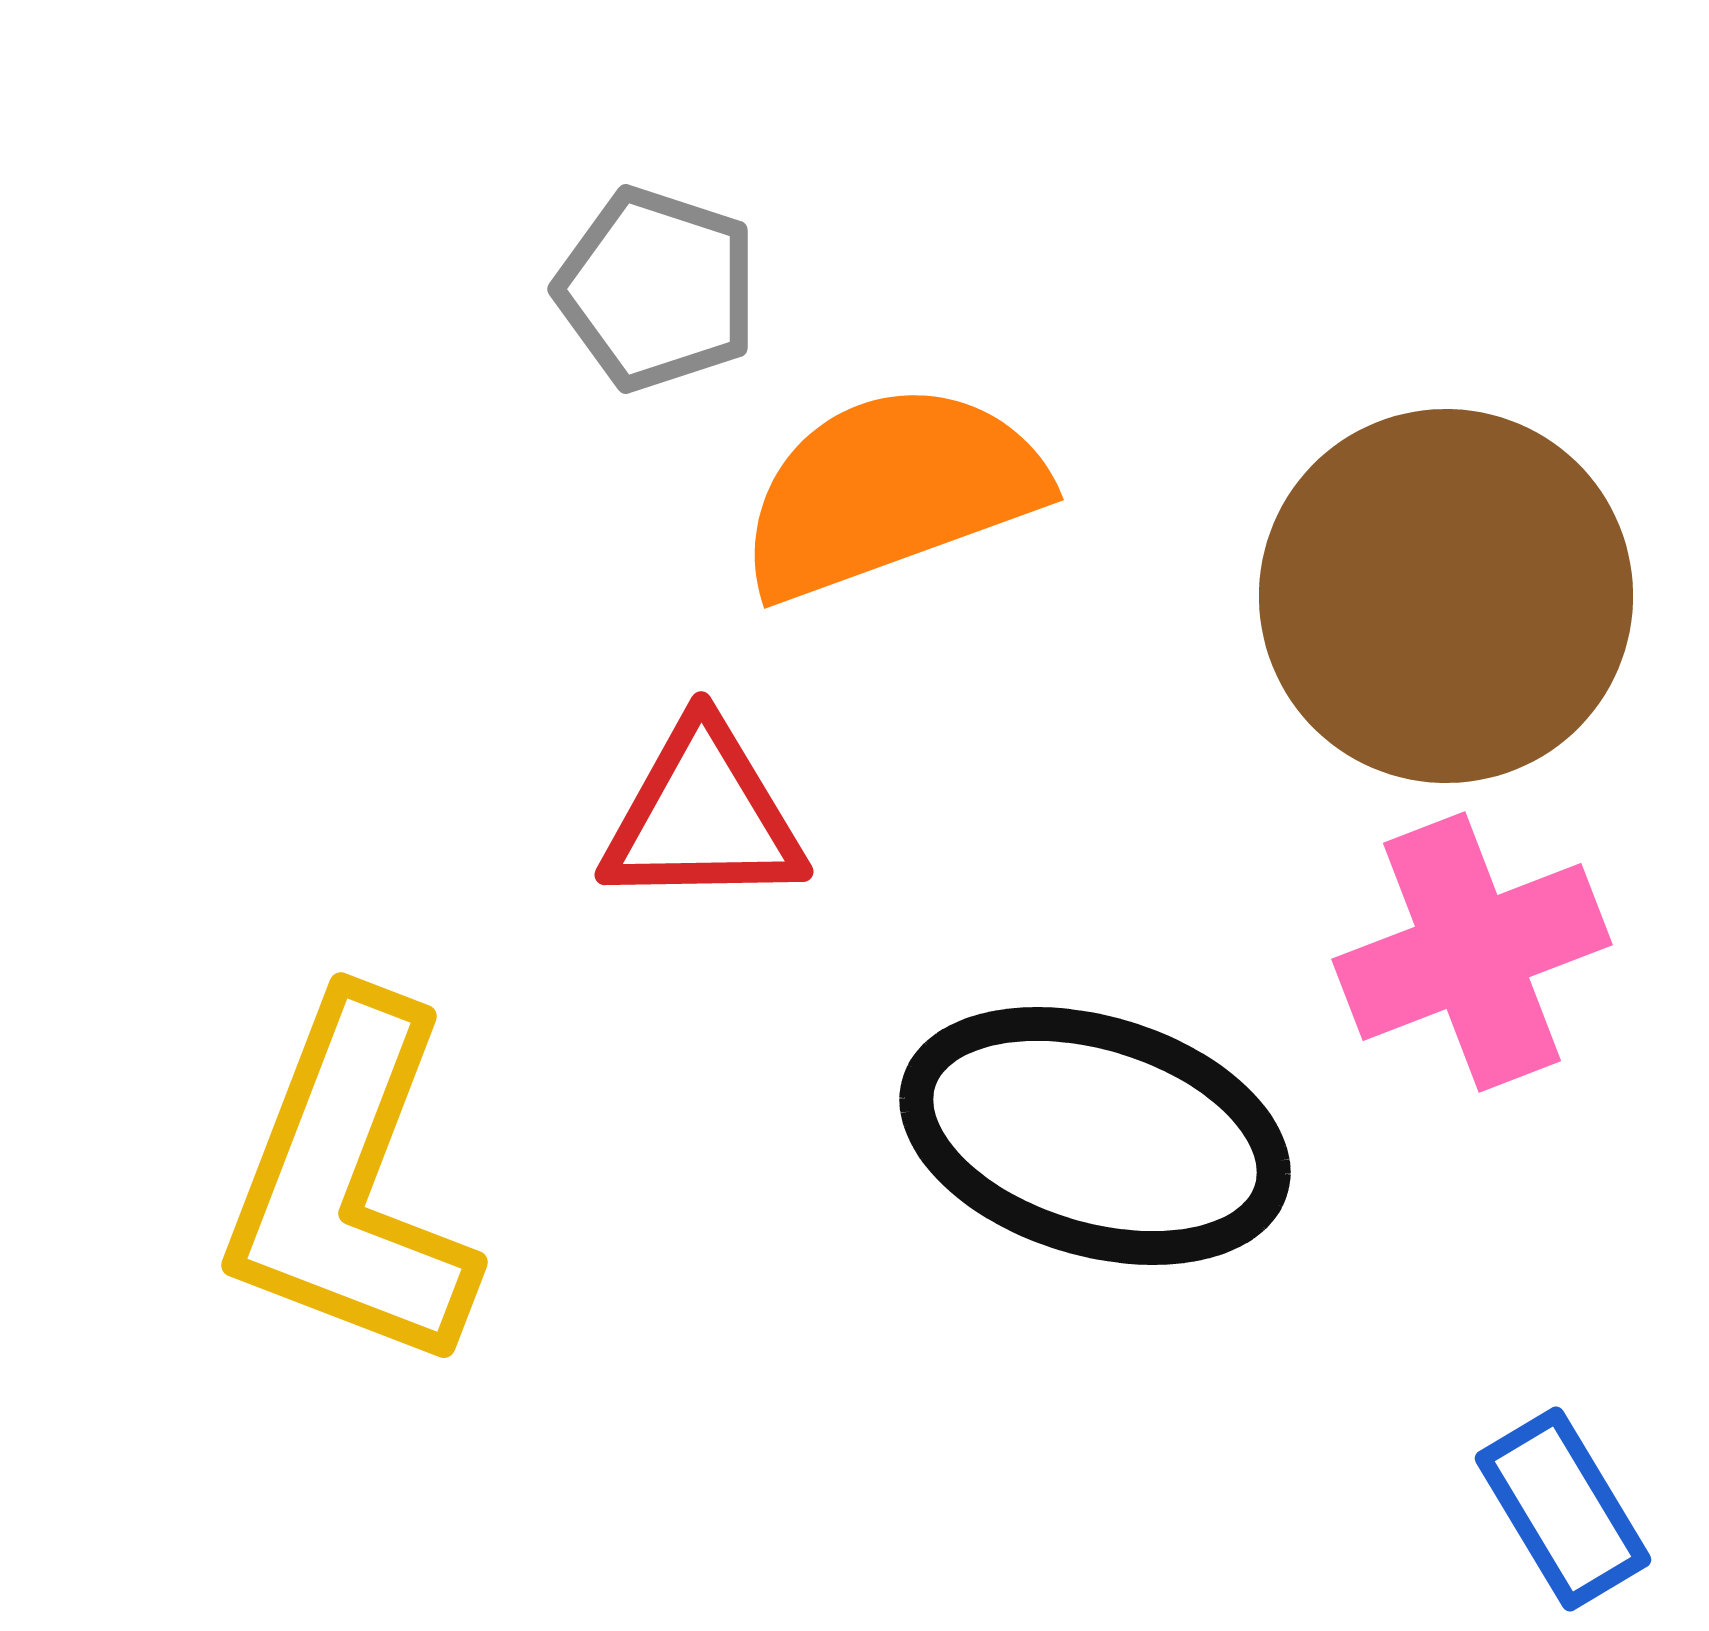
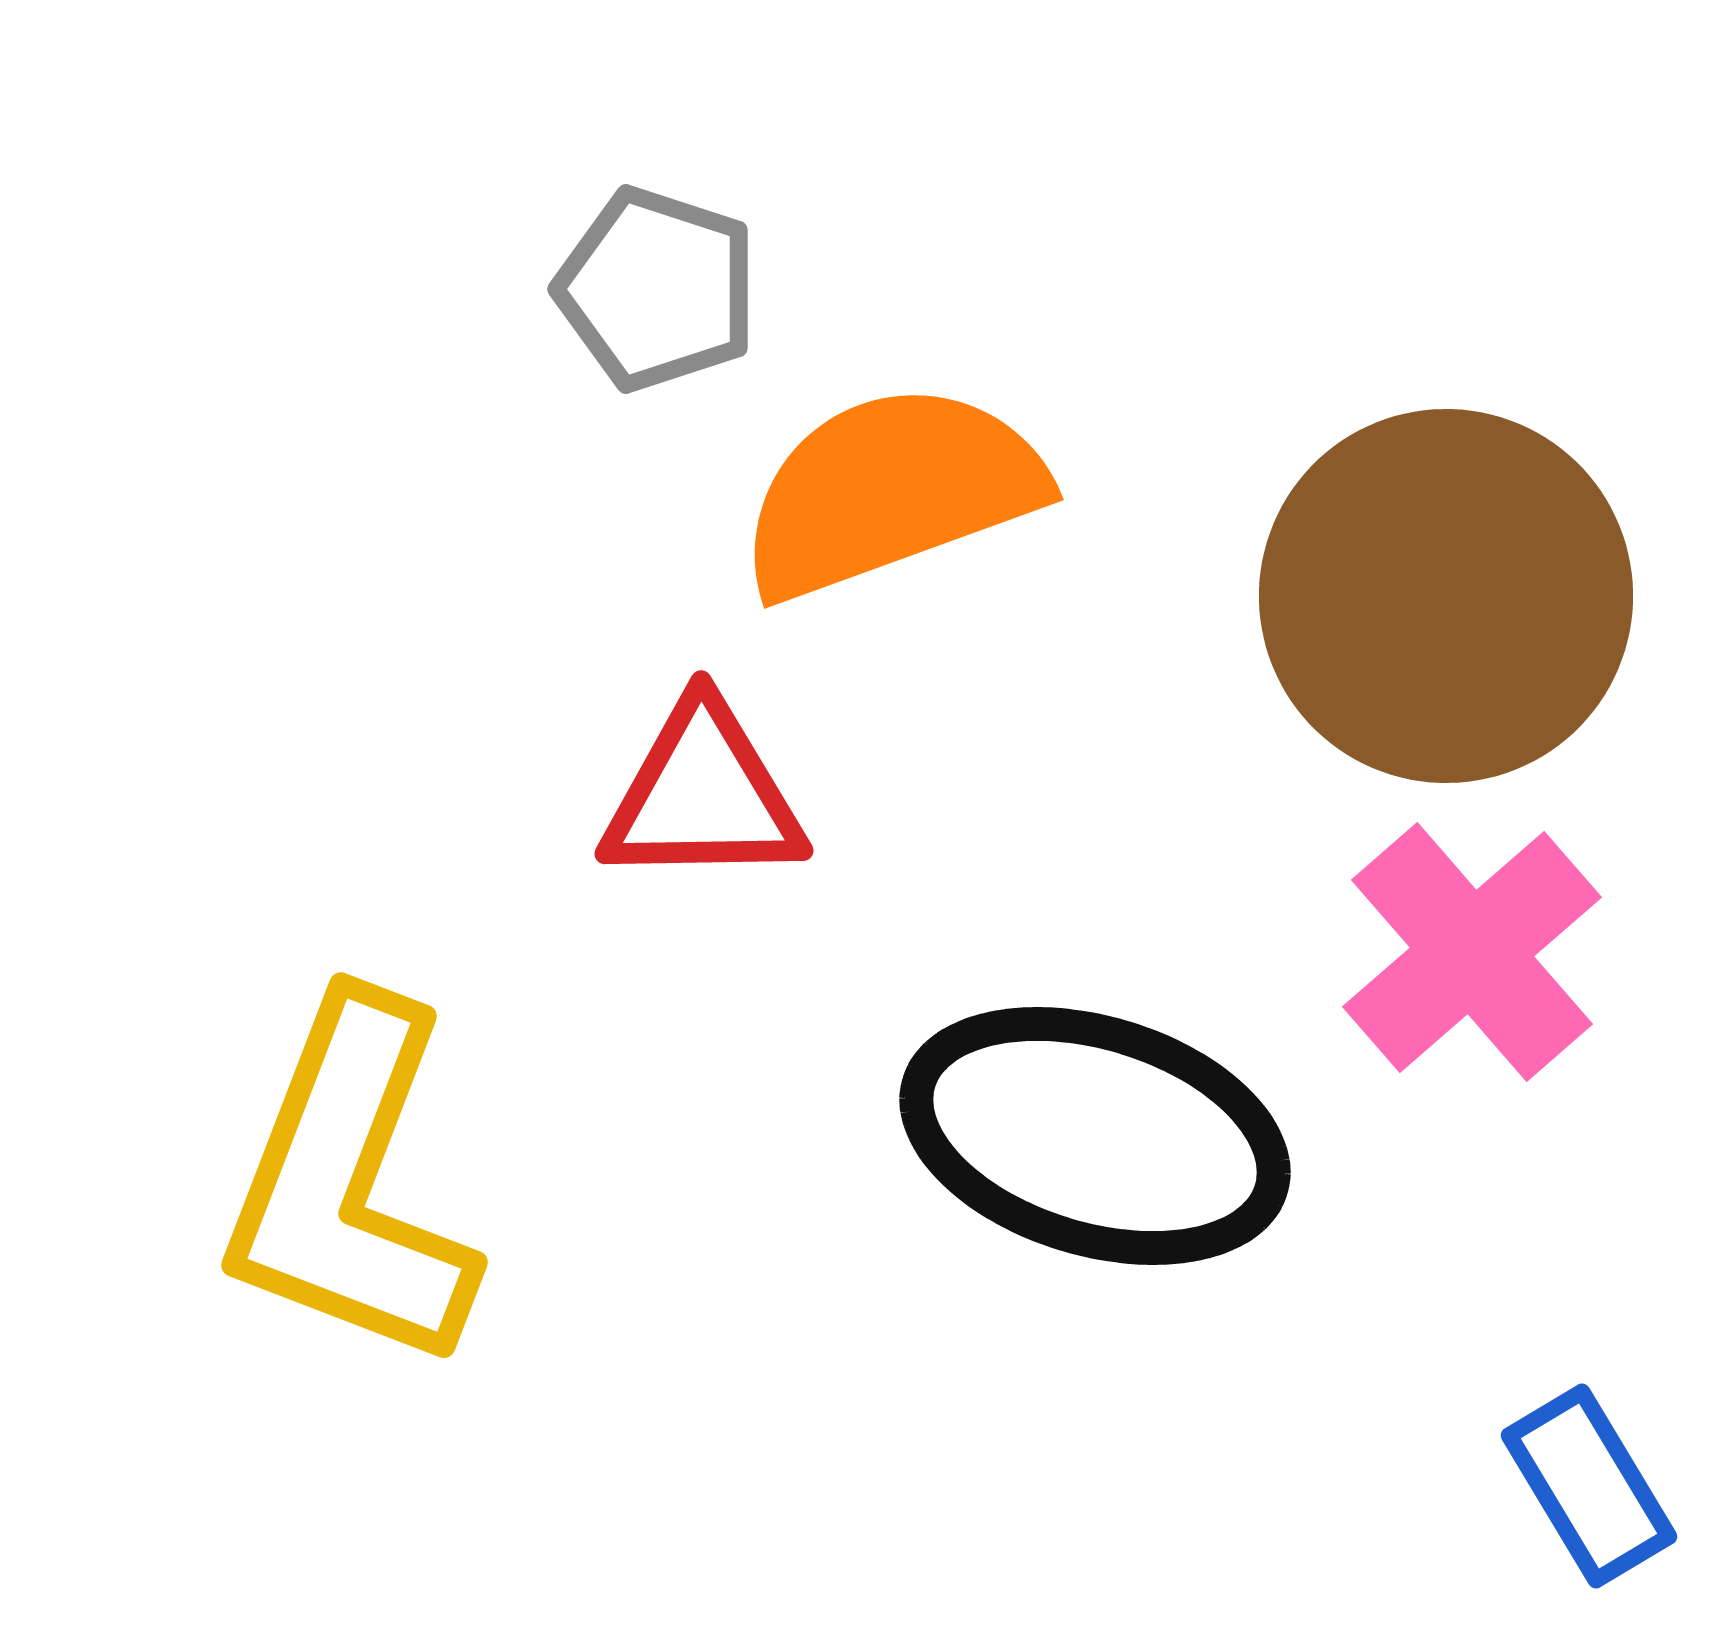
red triangle: moved 21 px up
pink cross: rotated 20 degrees counterclockwise
blue rectangle: moved 26 px right, 23 px up
